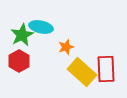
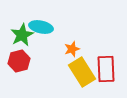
orange star: moved 6 px right, 2 px down
red hexagon: rotated 15 degrees clockwise
yellow rectangle: rotated 16 degrees clockwise
